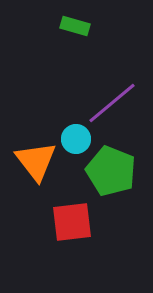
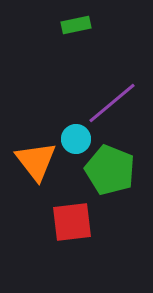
green rectangle: moved 1 px right, 1 px up; rotated 28 degrees counterclockwise
green pentagon: moved 1 px left, 1 px up
